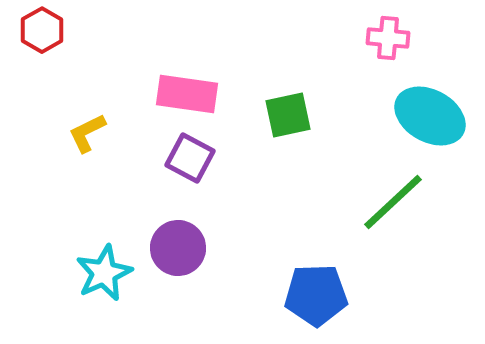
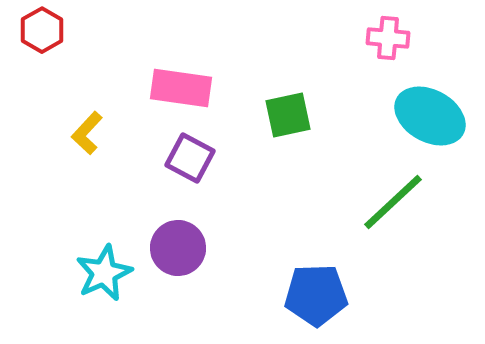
pink rectangle: moved 6 px left, 6 px up
yellow L-shape: rotated 21 degrees counterclockwise
